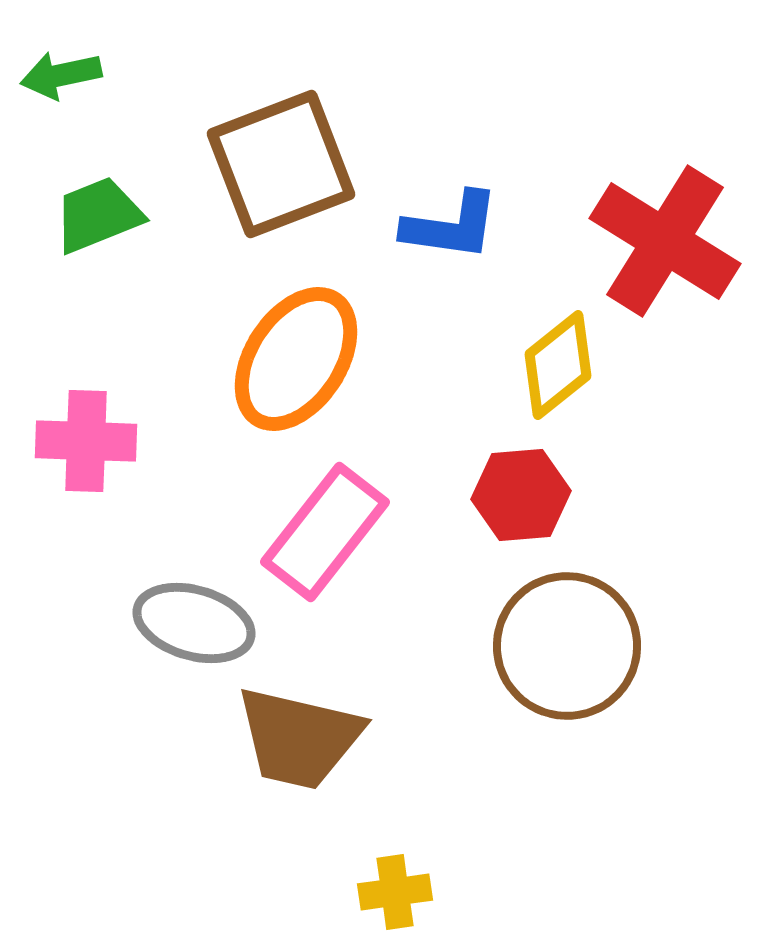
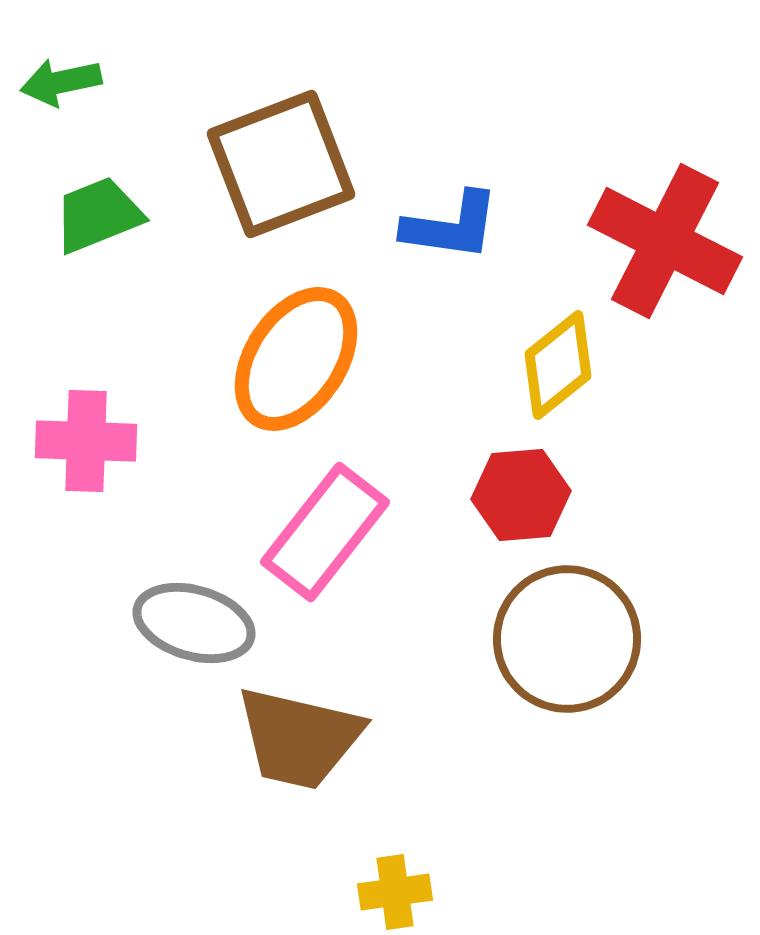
green arrow: moved 7 px down
red cross: rotated 5 degrees counterclockwise
brown circle: moved 7 px up
